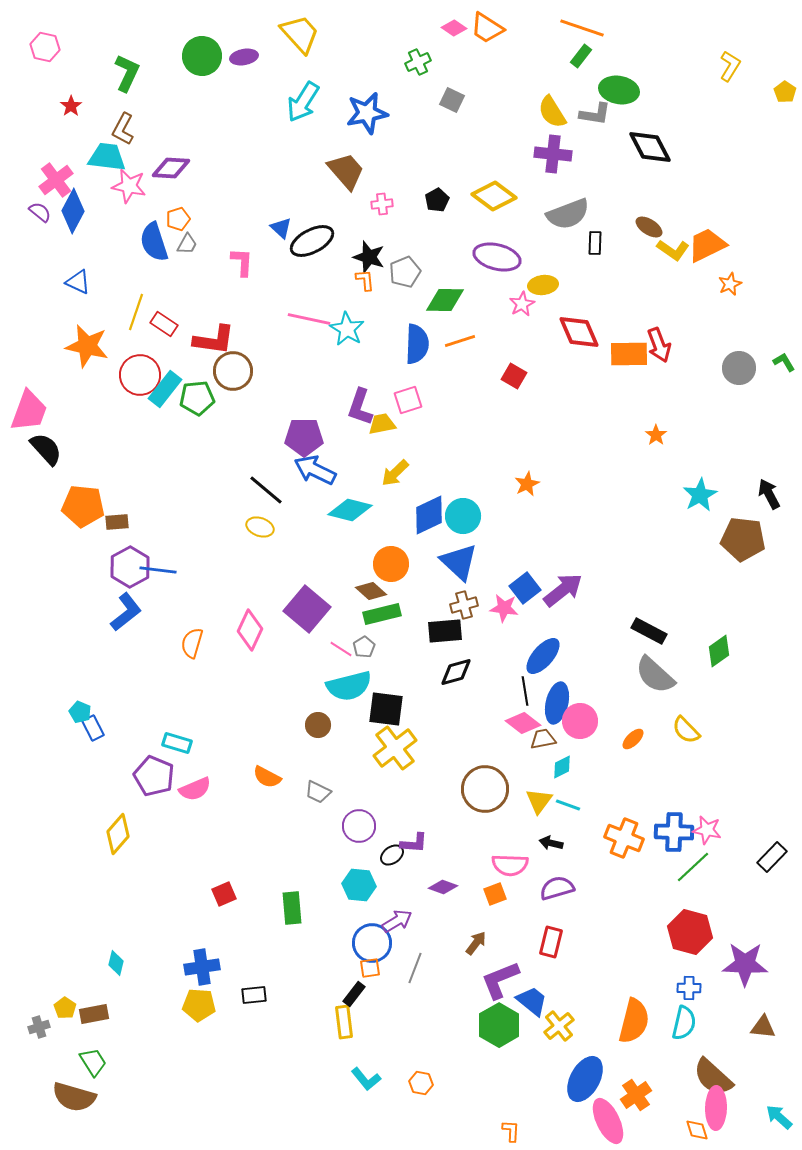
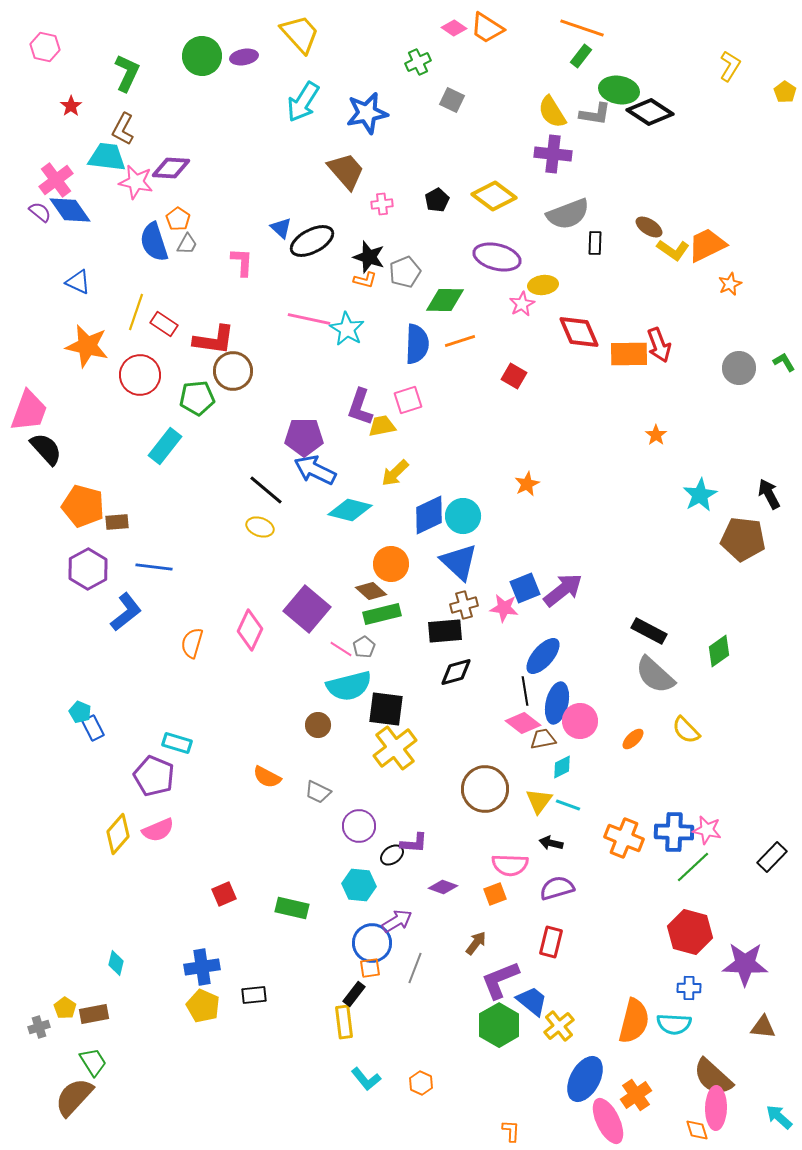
black diamond at (650, 147): moved 35 px up; rotated 30 degrees counterclockwise
pink star at (129, 186): moved 7 px right, 4 px up
blue diamond at (73, 211): moved 3 px left, 1 px up; rotated 63 degrees counterclockwise
orange pentagon at (178, 219): rotated 20 degrees counterclockwise
orange L-shape at (365, 280): rotated 110 degrees clockwise
cyan rectangle at (165, 389): moved 57 px down
yellow trapezoid at (382, 424): moved 2 px down
orange pentagon at (83, 506): rotated 9 degrees clockwise
purple hexagon at (130, 567): moved 42 px left, 2 px down
blue line at (158, 570): moved 4 px left, 3 px up
blue square at (525, 588): rotated 16 degrees clockwise
pink semicircle at (195, 789): moved 37 px left, 41 px down
green rectangle at (292, 908): rotated 72 degrees counterclockwise
yellow pentagon at (199, 1005): moved 4 px right, 1 px down; rotated 20 degrees clockwise
cyan semicircle at (684, 1023): moved 10 px left, 1 px down; rotated 80 degrees clockwise
orange hexagon at (421, 1083): rotated 15 degrees clockwise
brown semicircle at (74, 1097): rotated 117 degrees clockwise
